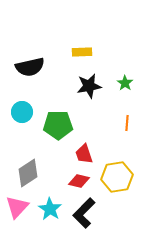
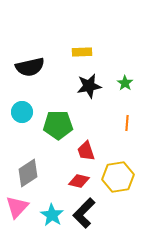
red trapezoid: moved 2 px right, 3 px up
yellow hexagon: moved 1 px right
cyan star: moved 2 px right, 6 px down
